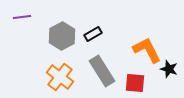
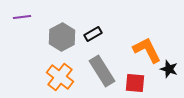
gray hexagon: moved 1 px down
